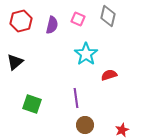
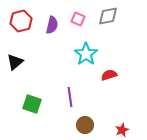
gray diamond: rotated 65 degrees clockwise
purple line: moved 6 px left, 1 px up
